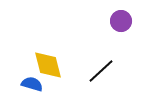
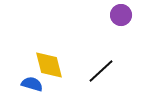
purple circle: moved 6 px up
yellow diamond: moved 1 px right
